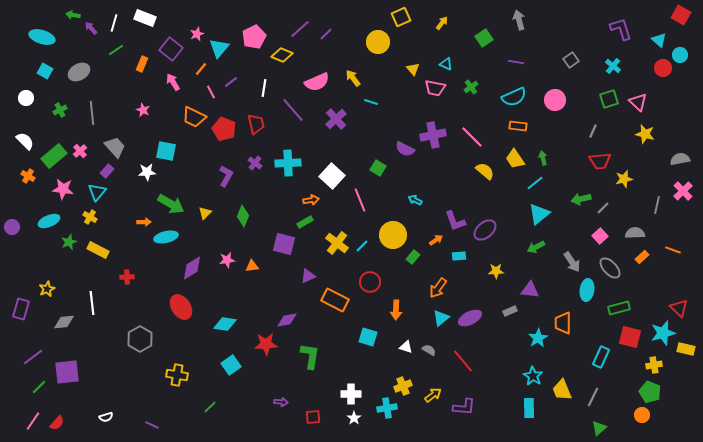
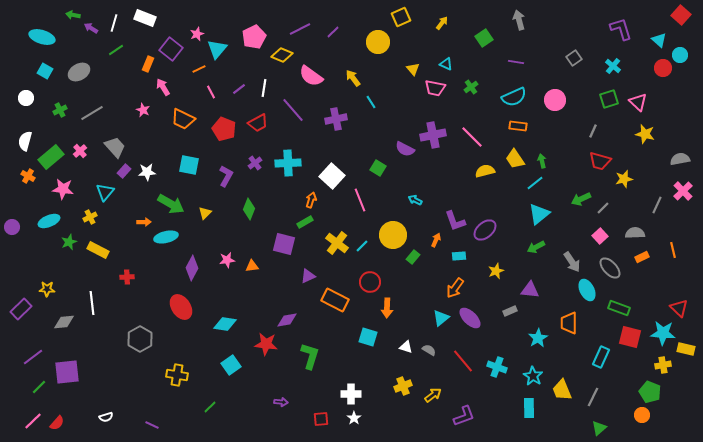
red square at (681, 15): rotated 12 degrees clockwise
purple arrow at (91, 28): rotated 16 degrees counterclockwise
purple line at (300, 29): rotated 15 degrees clockwise
purple line at (326, 34): moved 7 px right, 2 px up
cyan triangle at (219, 48): moved 2 px left, 1 px down
gray square at (571, 60): moved 3 px right, 2 px up
orange rectangle at (142, 64): moved 6 px right
orange line at (201, 69): moved 2 px left; rotated 24 degrees clockwise
pink arrow at (173, 82): moved 10 px left, 5 px down
purple line at (231, 82): moved 8 px right, 7 px down
pink semicircle at (317, 82): moved 6 px left, 6 px up; rotated 60 degrees clockwise
cyan line at (371, 102): rotated 40 degrees clockwise
gray line at (92, 113): rotated 65 degrees clockwise
orange trapezoid at (194, 117): moved 11 px left, 2 px down
purple cross at (336, 119): rotated 30 degrees clockwise
red trapezoid at (256, 124): moved 2 px right, 1 px up; rotated 75 degrees clockwise
white semicircle at (25, 141): rotated 120 degrees counterclockwise
cyan square at (166, 151): moved 23 px right, 14 px down
green rectangle at (54, 156): moved 3 px left, 1 px down
green arrow at (543, 158): moved 1 px left, 3 px down
red trapezoid at (600, 161): rotated 20 degrees clockwise
purple cross at (255, 163): rotated 16 degrees clockwise
purple rectangle at (107, 171): moved 17 px right
yellow semicircle at (485, 171): rotated 54 degrees counterclockwise
cyan triangle at (97, 192): moved 8 px right
green arrow at (581, 199): rotated 12 degrees counterclockwise
orange arrow at (311, 200): rotated 63 degrees counterclockwise
gray line at (657, 205): rotated 12 degrees clockwise
green diamond at (243, 216): moved 6 px right, 7 px up
yellow cross at (90, 217): rotated 32 degrees clockwise
orange arrow at (436, 240): rotated 32 degrees counterclockwise
orange line at (673, 250): rotated 56 degrees clockwise
orange rectangle at (642, 257): rotated 16 degrees clockwise
purple diamond at (192, 268): rotated 30 degrees counterclockwise
yellow star at (496, 271): rotated 21 degrees counterclockwise
orange arrow at (438, 288): moved 17 px right
yellow star at (47, 289): rotated 28 degrees clockwise
cyan ellipse at (587, 290): rotated 35 degrees counterclockwise
green rectangle at (619, 308): rotated 35 degrees clockwise
purple rectangle at (21, 309): rotated 30 degrees clockwise
orange arrow at (396, 310): moved 9 px left, 2 px up
purple ellipse at (470, 318): rotated 70 degrees clockwise
orange trapezoid at (563, 323): moved 6 px right
cyan star at (663, 333): rotated 20 degrees clockwise
red star at (266, 344): rotated 10 degrees clockwise
green L-shape at (310, 356): rotated 8 degrees clockwise
yellow cross at (654, 365): moved 9 px right
purple L-shape at (464, 407): moved 9 px down; rotated 25 degrees counterclockwise
cyan cross at (387, 408): moved 110 px right, 41 px up; rotated 30 degrees clockwise
red square at (313, 417): moved 8 px right, 2 px down
pink line at (33, 421): rotated 12 degrees clockwise
